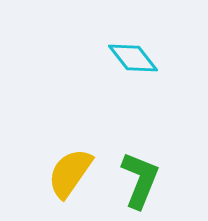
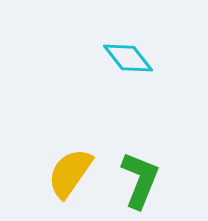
cyan diamond: moved 5 px left
